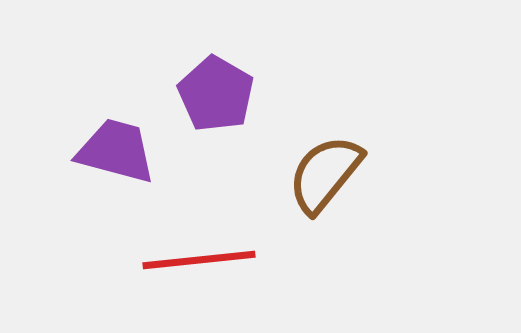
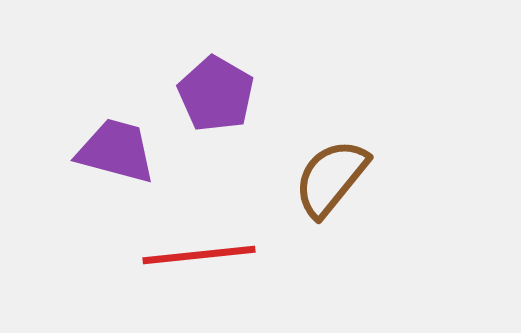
brown semicircle: moved 6 px right, 4 px down
red line: moved 5 px up
